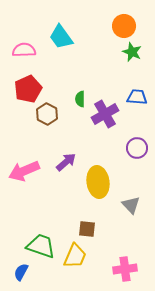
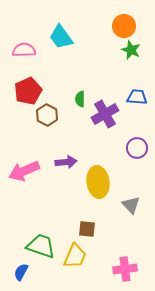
green star: moved 1 px left, 2 px up
red pentagon: moved 2 px down
brown hexagon: moved 1 px down
purple arrow: rotated 35 degrees clockwise
